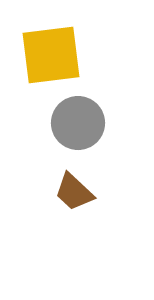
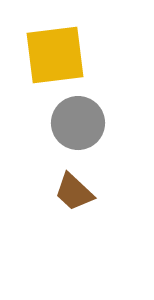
yellow square: moved 4 px right
